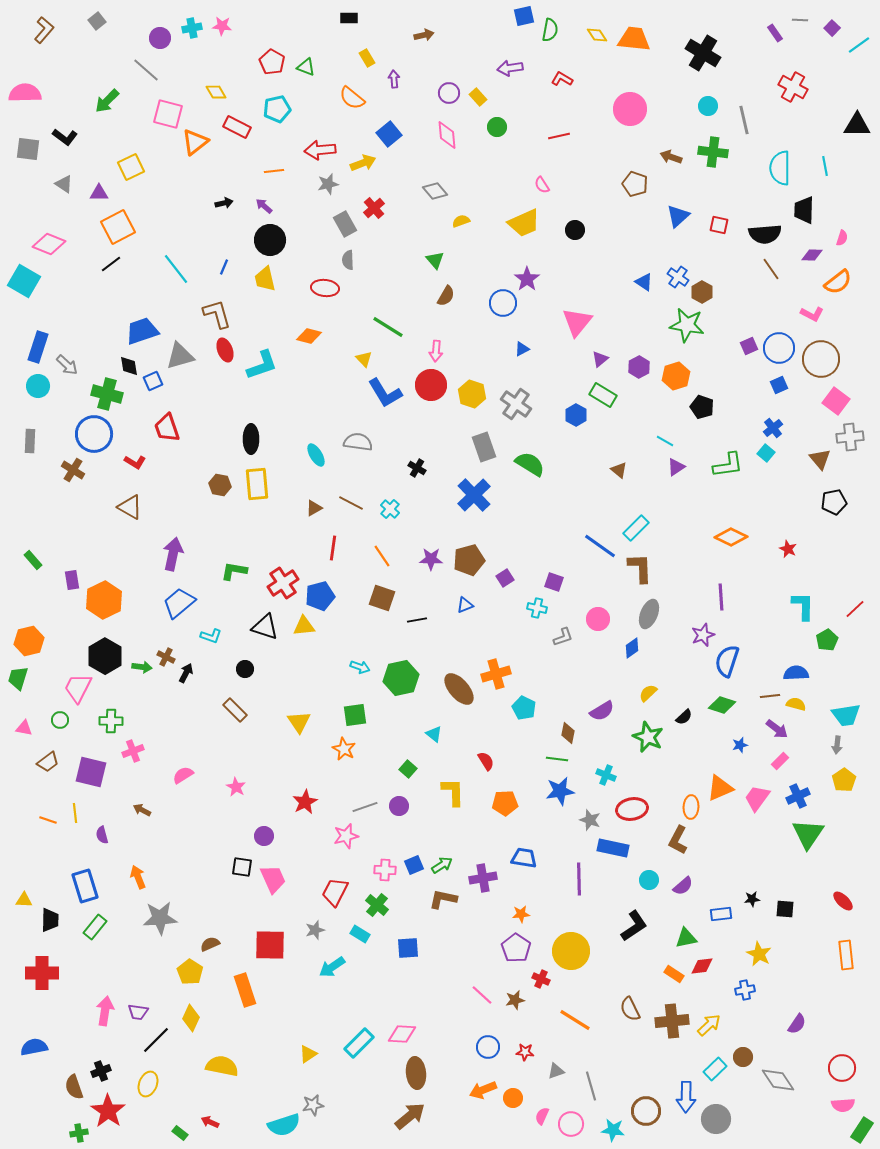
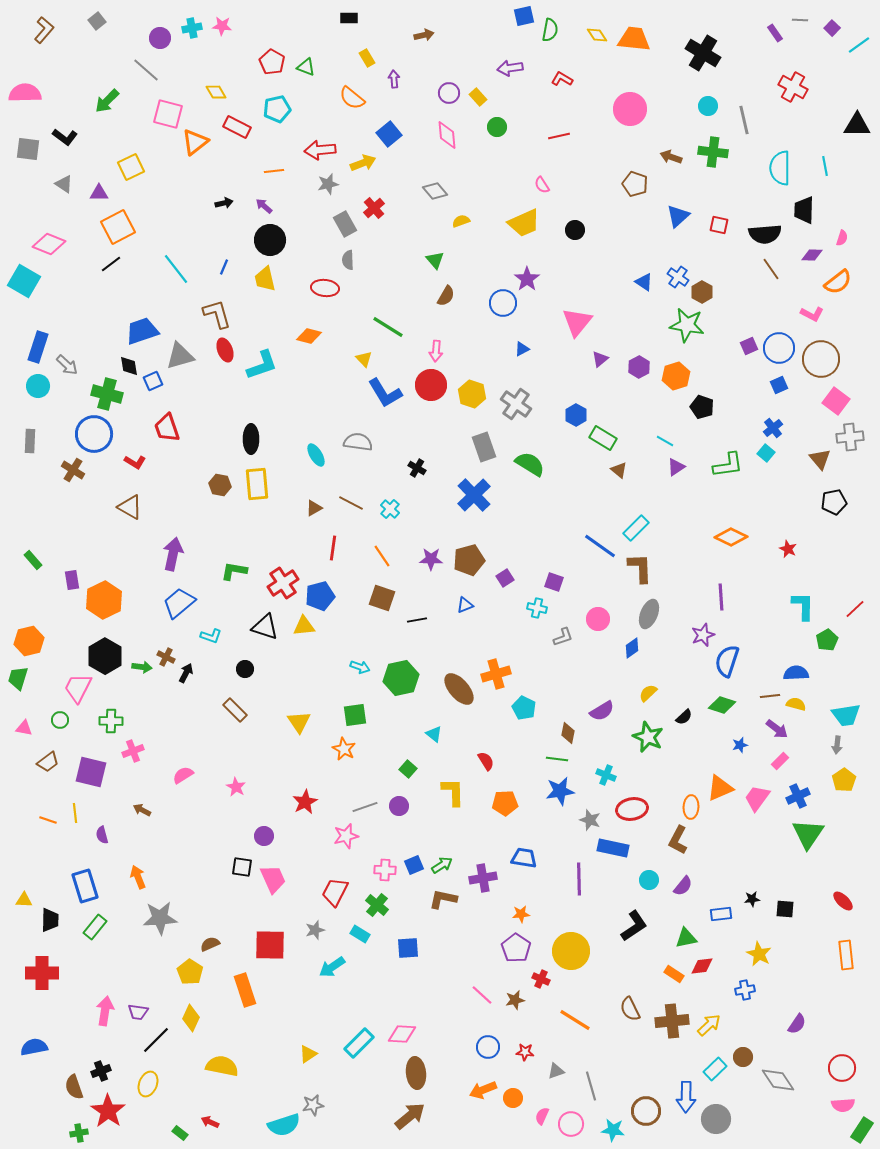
green rectangle at (603, 395): moved 43 px down
purple semicircle at (683, 886): rotated 10 degrees counterclockwise
